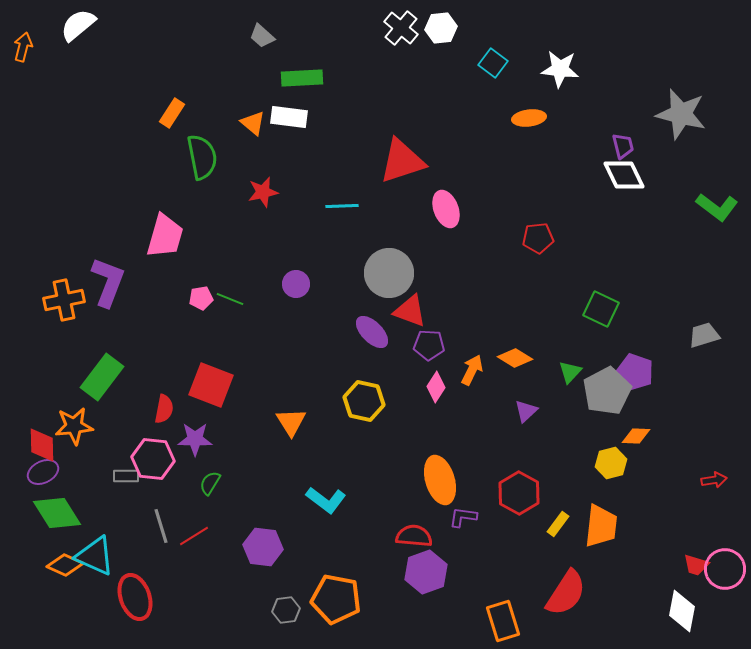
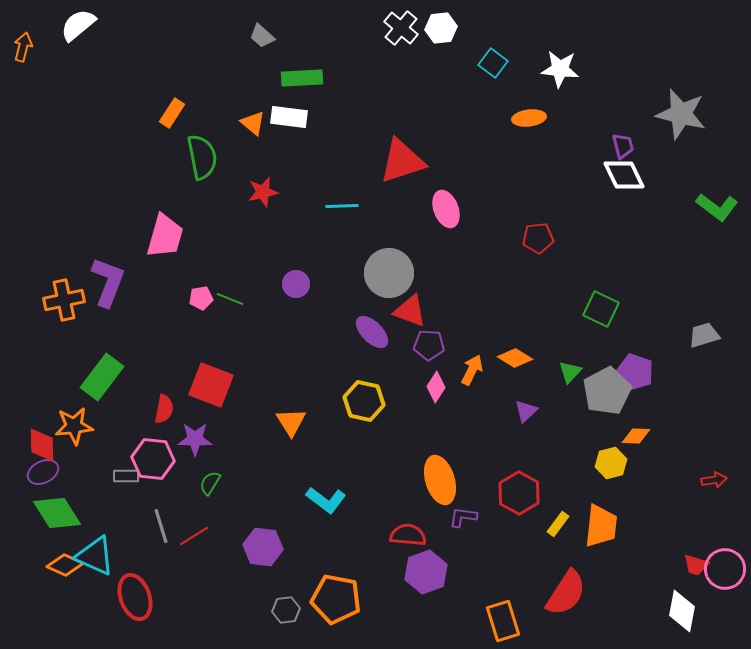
red semicircle at (414, 536): moved 6 px left, 1 px up
